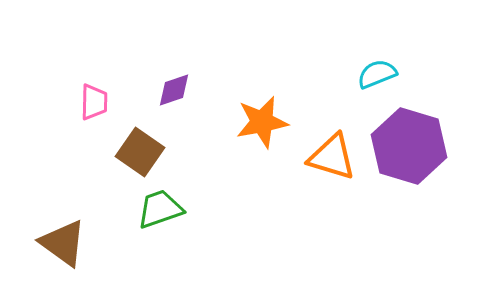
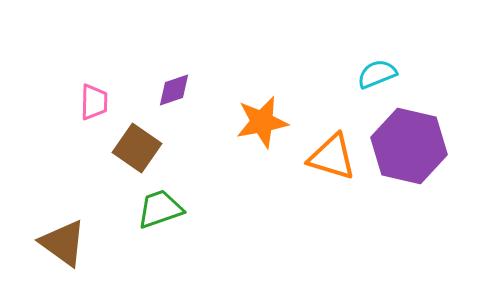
purple hexagon: rotated 4 degrees counterclockwise
brown square: moved 3 px left, 4 px up
